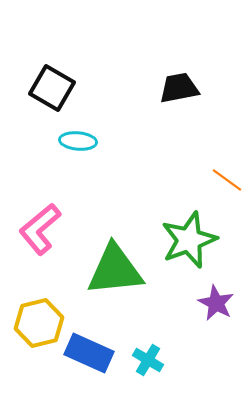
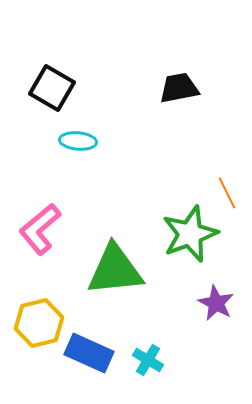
orange line: moved 13 px down; rotated 28 degrees clockwise
green star: moved 1 px right, 6 px up
